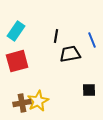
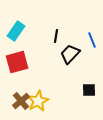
black trapezoid: rotated 35 degrees counterclockwise
red square: moved 1 px down
brown cross: moved 1 px left, 2 px up; rotated 30 degrees counterclockwise
